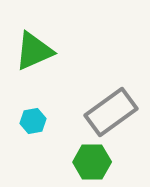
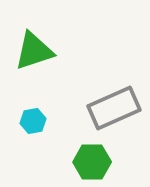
green triangle: rotated 6 degrees clockwise
gray rectangle: moved 3 px right, 4 px up; rotated 12 degrees clockwise
